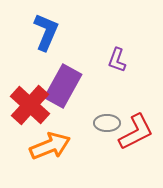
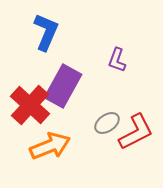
gray ellipse: rotated 35 degrees counterclockwise
